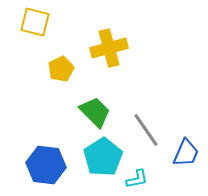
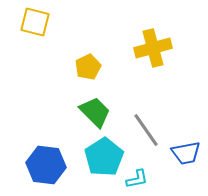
yellow cross: moved 44 px right
yellow pentagon: moved 27 px right, 2 px up
blue trapezoid: rotated 56 degrees clockwise
cyan pentagon: moved 1 px right
